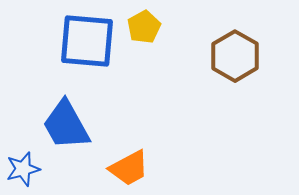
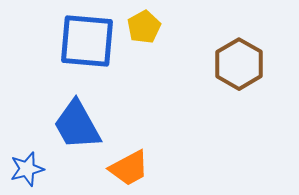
brown hexagon: moved 4 px right, 8 px down
blue trapezoid: moved 11 px right
blue star: moved 4 px right
